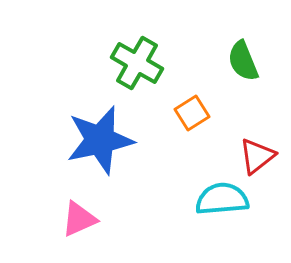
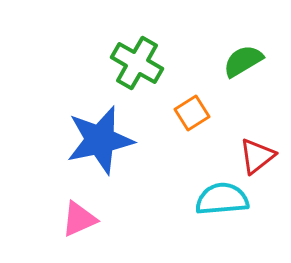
green semicircle: rotated 81 degrees clockwise
